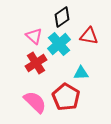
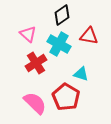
black diamond: moved 2 px up
pink triangle: moved 6 px left, 2 px up
cyan cross: rotated 20 degrees counterclockwise
cyan triangle: moved 1 px down; rotated 21 degrees clockwise
pink semicircle: moved 1 px down
